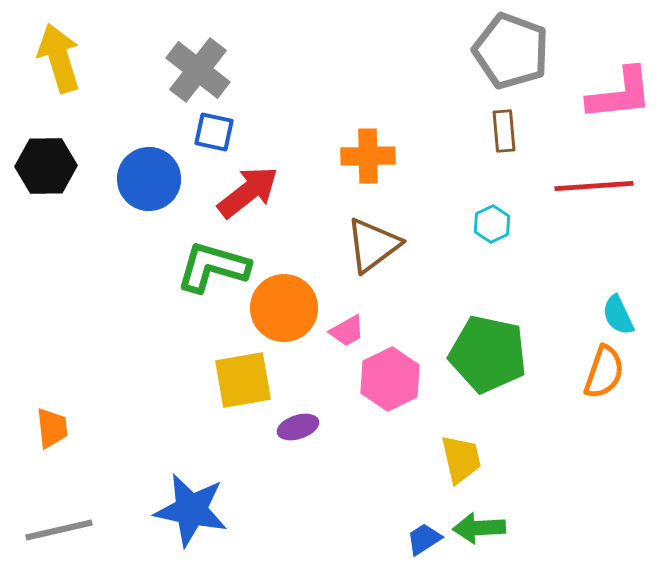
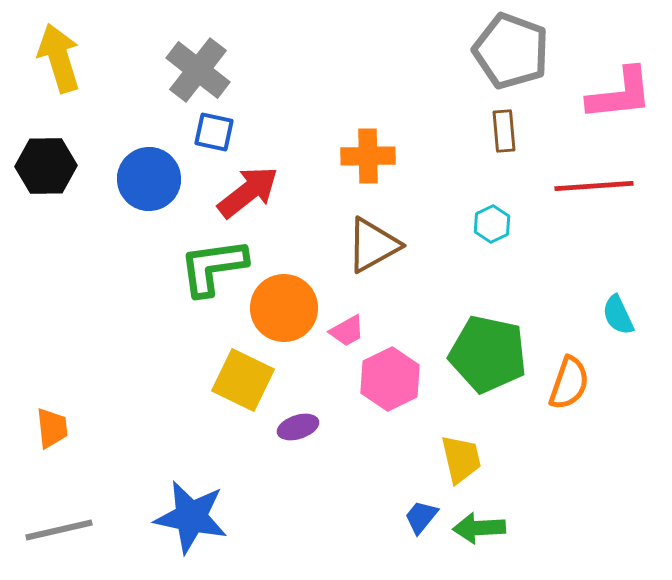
brown triangle: rotated 8 degrees clockwise
green L-shape: rotated 24 degrees counterclockwise
orange semicircle: moved 35 px left, 11 px down
yellow square: rotated 36 degrees clockwise
blue star: moved 7 px down
blue trapezoid: moved 3 px left, 22 px up; rotated 18 degrees counterclockwise
